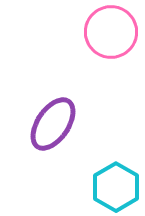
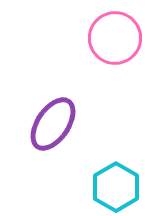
pink circle: moved 4 px right, 6 px down
